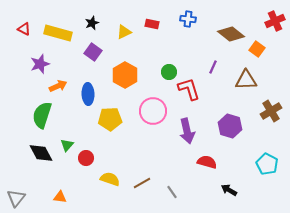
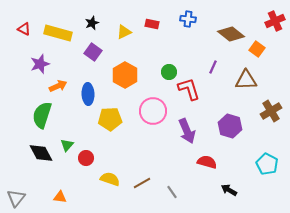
purple arrow: rotated 10 degrees counterclockwise
